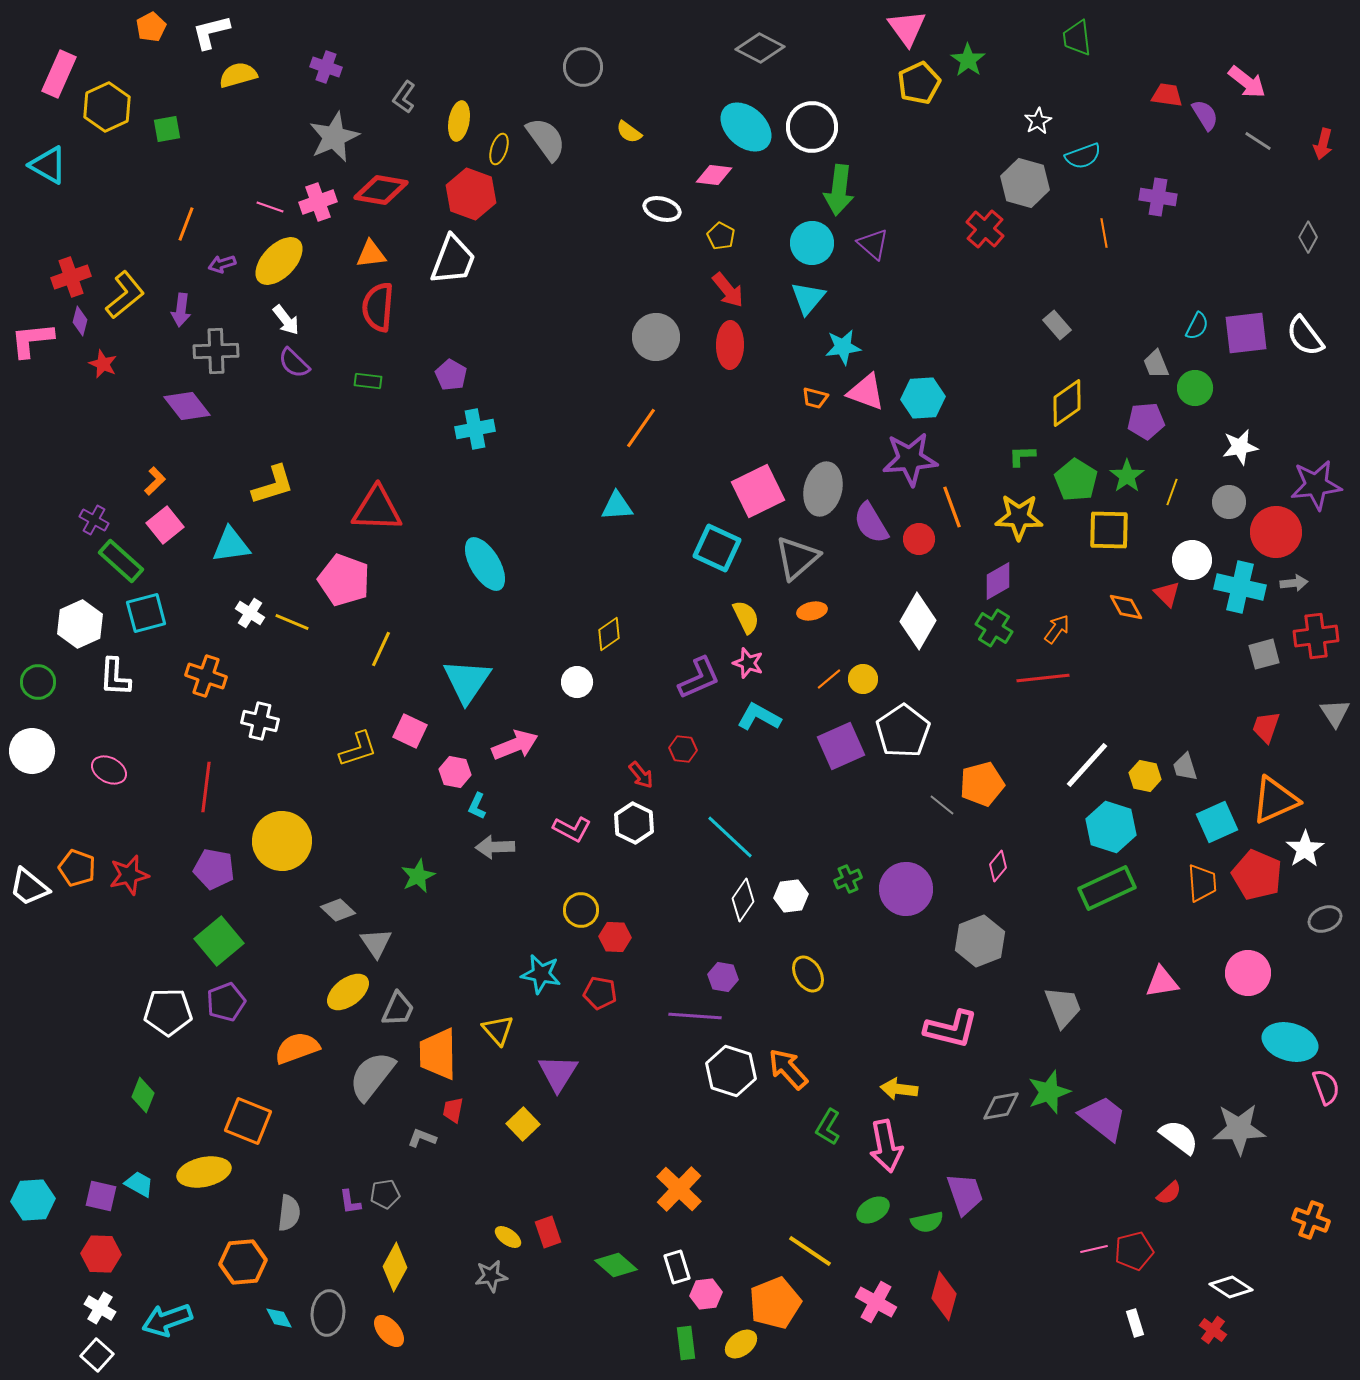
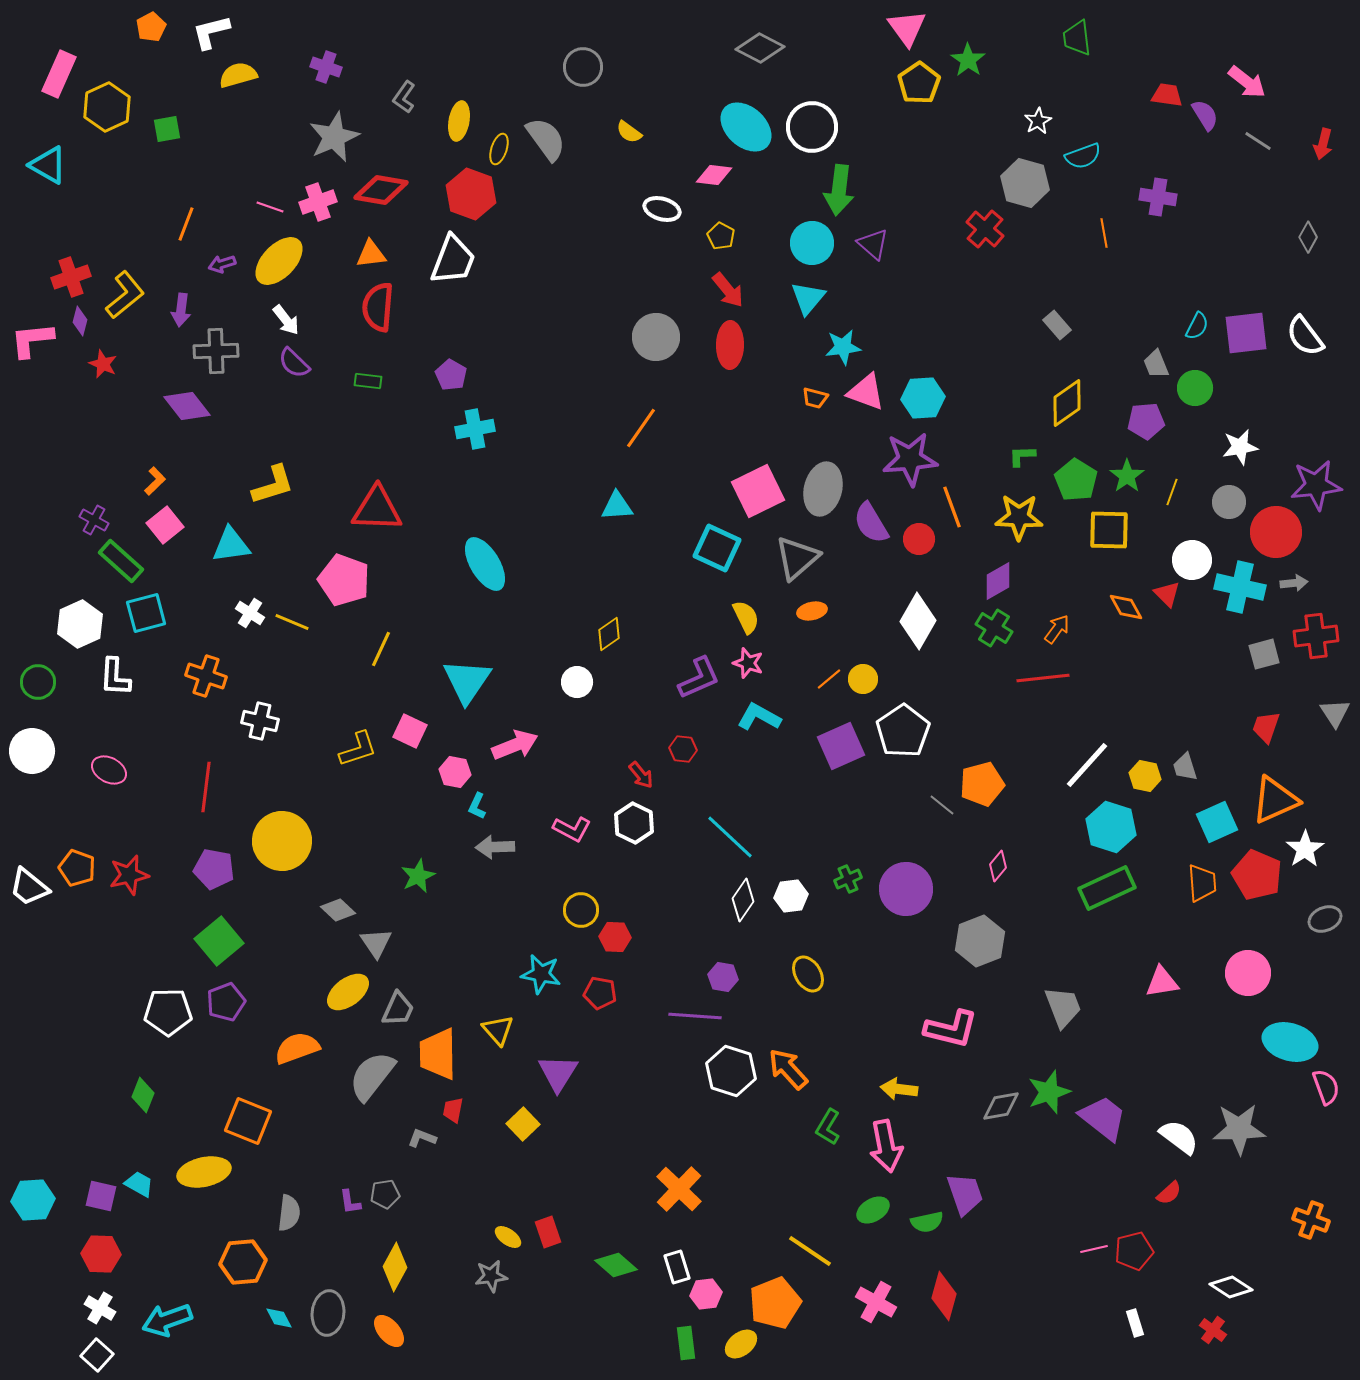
yellow pentagon at (919, 83): rotated 9 degrees counterclockwise
